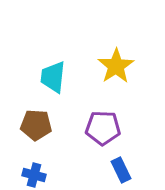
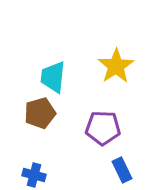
brown pentagon: moved 4 px right, 12 px up; rotated 20 degrees counterclockwise
blue rectangle: moved 1 px right
